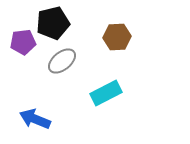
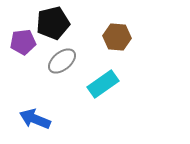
brown hexagon: rotated 8 degrees clockwise
cyan rectangle: moved 3 px left, 9 px up; rotated 8 degrees counterclockwise
